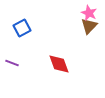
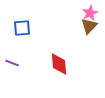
pink star: moved 1 px right; rotated 21 degrees clockwise
blue square: rotated 24 degrees clockwise
red diamond: rotated 15 degrees clockwise
